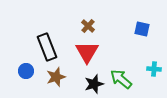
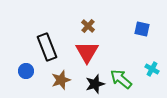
cyan cross: moved 2 px left; rotated 24 degrees clockwise
brown star: moved 5 px right, 3 px down
black star: moved 1 px right
